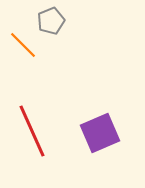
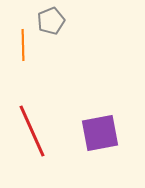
orange line: rotated 44 degrees clockwise
purple square: rotated 12 degrees clockwise
